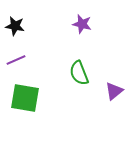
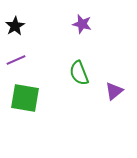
black star: rotated 30 degrees clockwise
